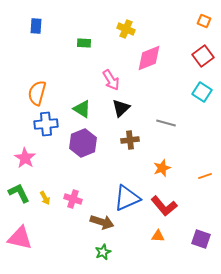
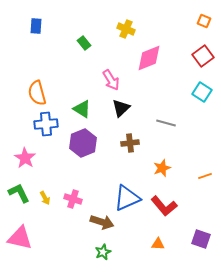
green rectangle: rotated 48 degrees clockwise
orange semicircle: rotated 30 degrees counterclockwise
brown cross: moved 3 px down
orange triangle: moved 8 px down
